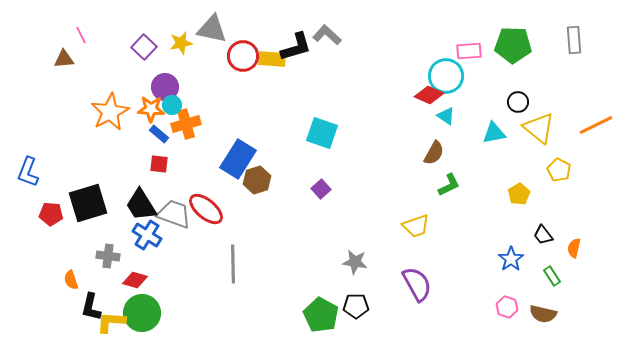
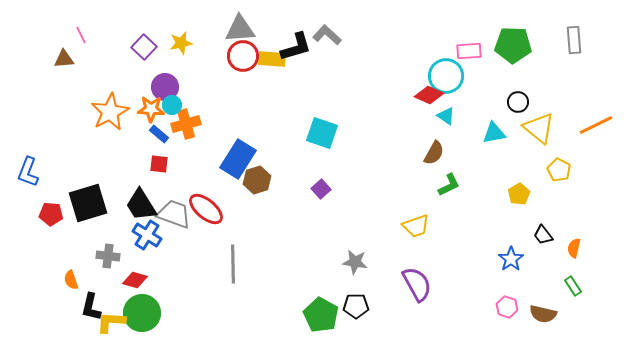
gray triangle at (212, 29): moved 28 px right; rotated 16 degrees counterclockwise
green rectangle at (552, 276): moved 21 px right, 10 px down
